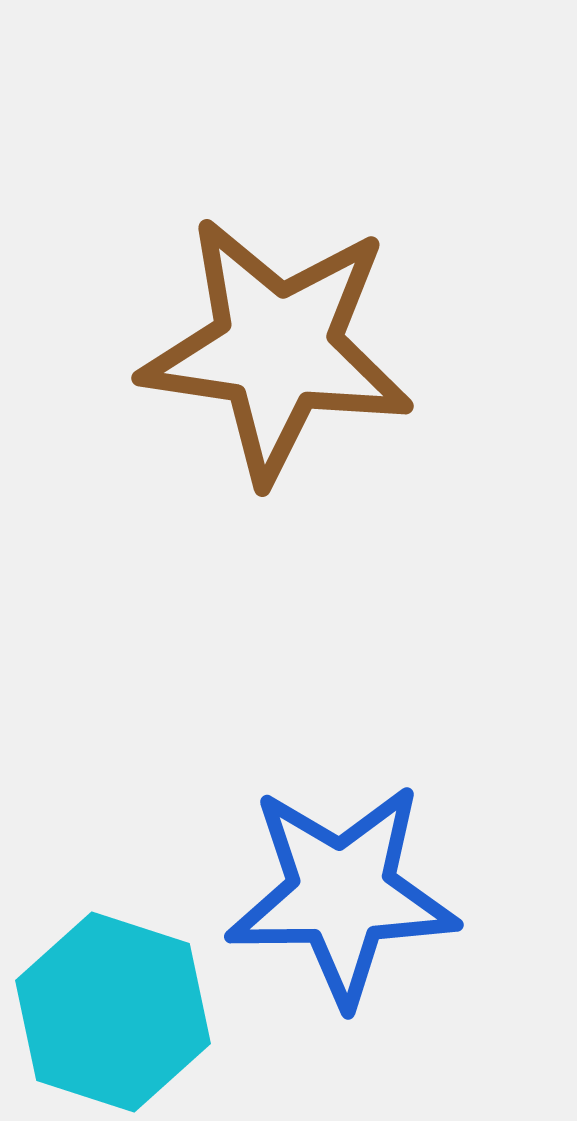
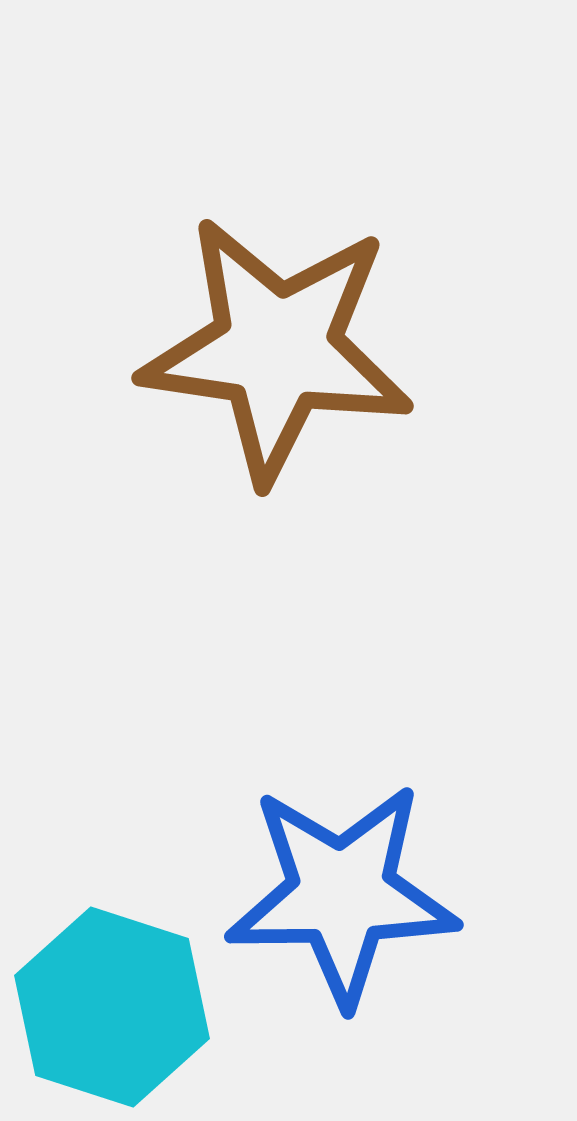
cyan hexagon: moved 1 px left, 5 px up
